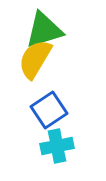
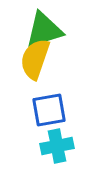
yellow semicircle: rotated 12 degrees counterclockwise
blue square: rotated 24 degrees clockwise
